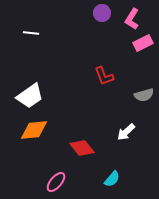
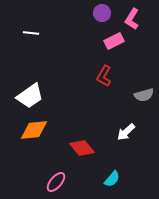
pink rectangle: moved 29 px left, 2 px up
red L-shape: rotated 50 degrees clockwise
